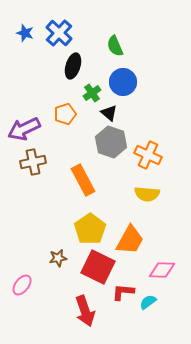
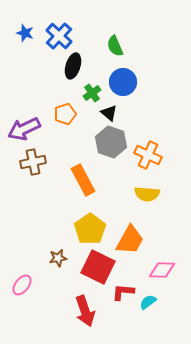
blue cross: moved 3 px down
